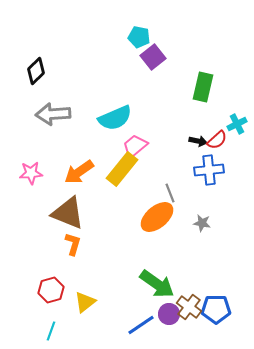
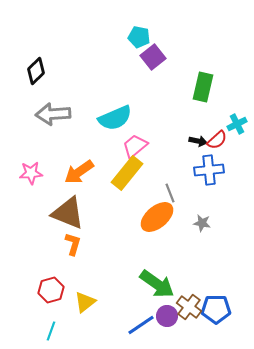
yellow rectangle: moved 5 px right, 4 px down
purple circle: moved 2 px left, 2 px down
